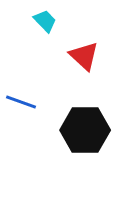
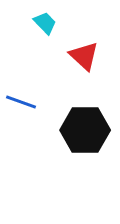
cyan trapezoid: moved 2 px down
